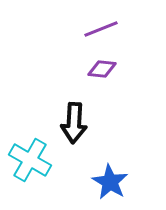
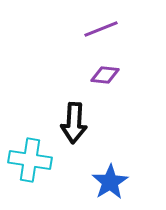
purple diamond: moved 3 px right, 6 px down
cyan cross: rotated 21 degrees counterclockwise
blue star: rotated 9 degrees clockwise
